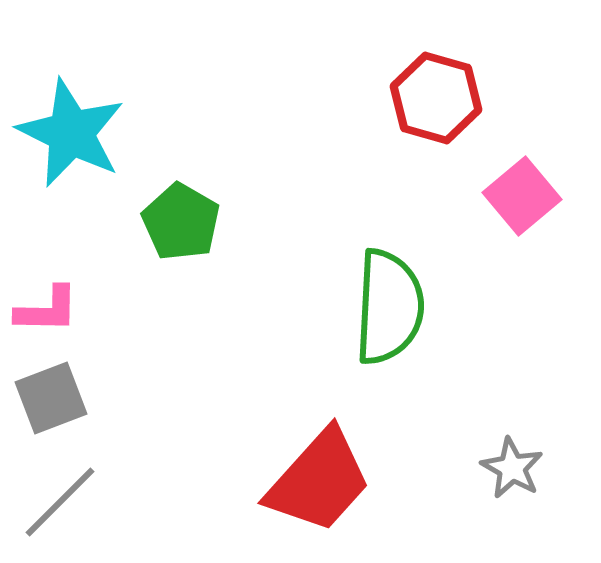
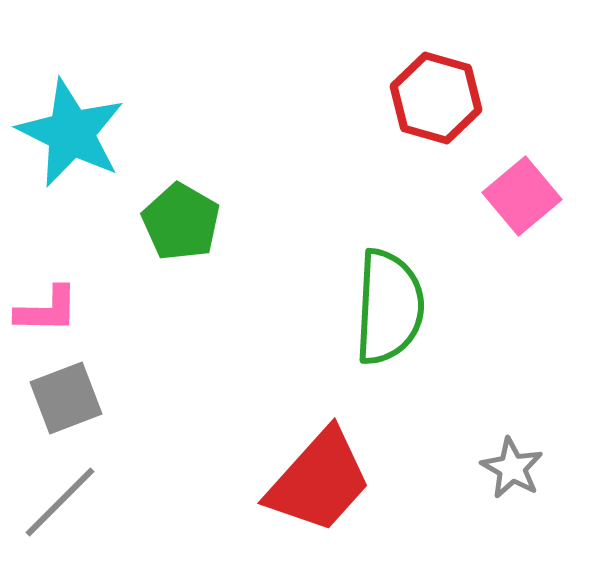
gray square: moved 15 px right
